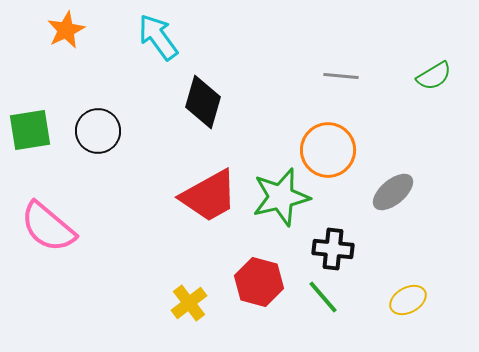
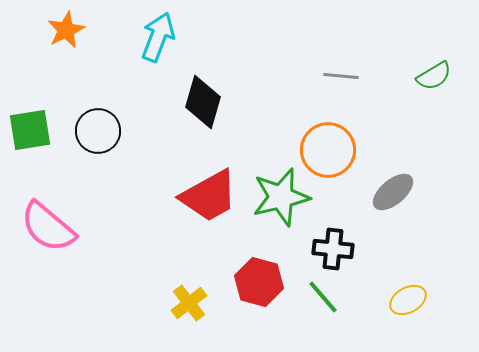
cyan arrow: rotated 57 degrees clockwise
